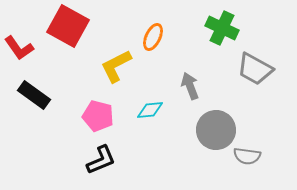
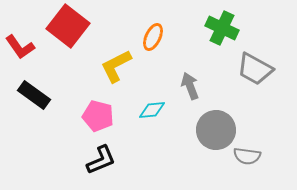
red square: rotated 9 degrees clockwise
red L-shape: moved 1 px right, 1 px up
cyan diamond: moved 2 px right
